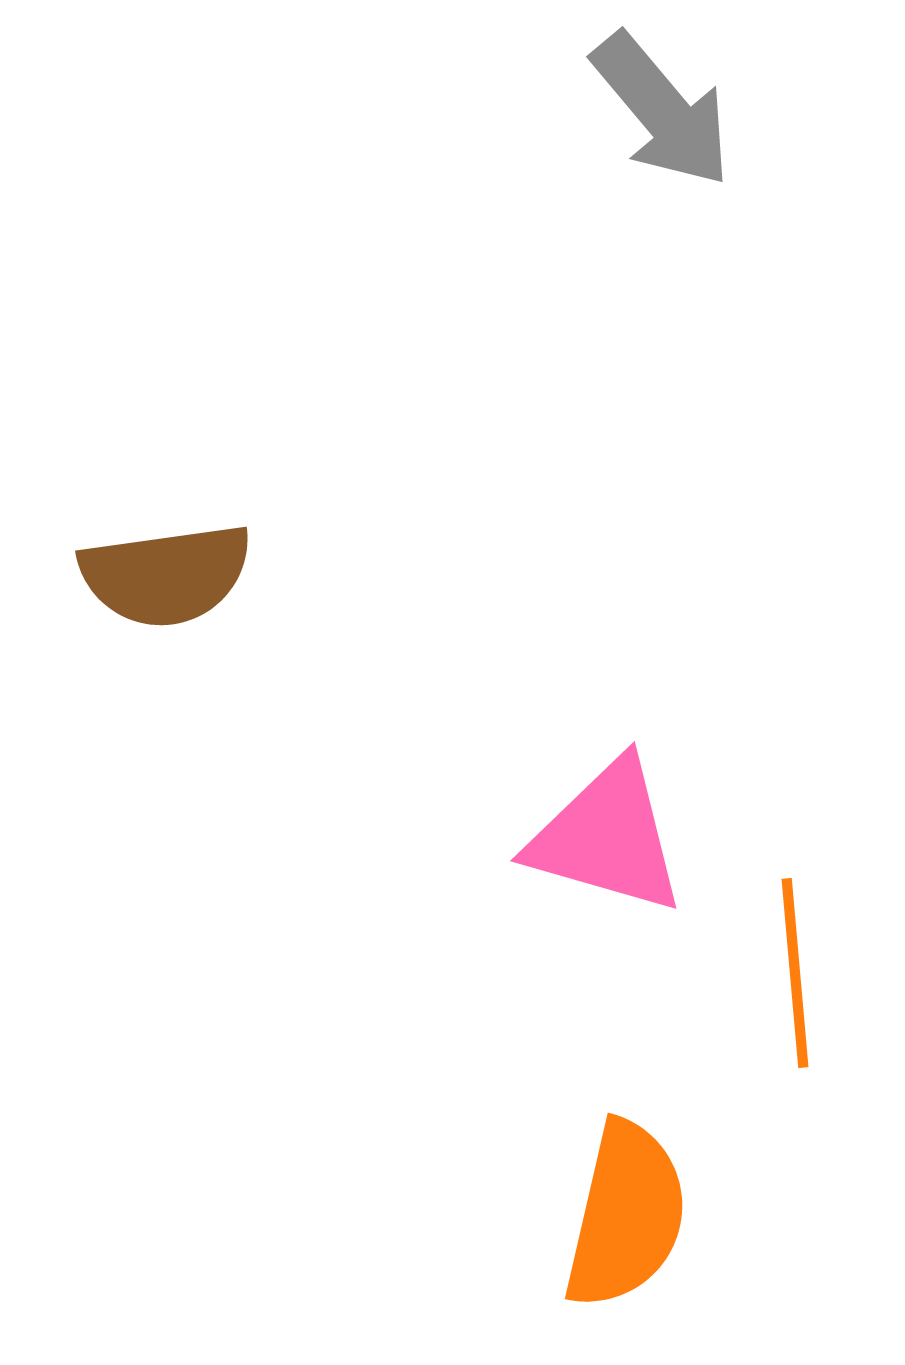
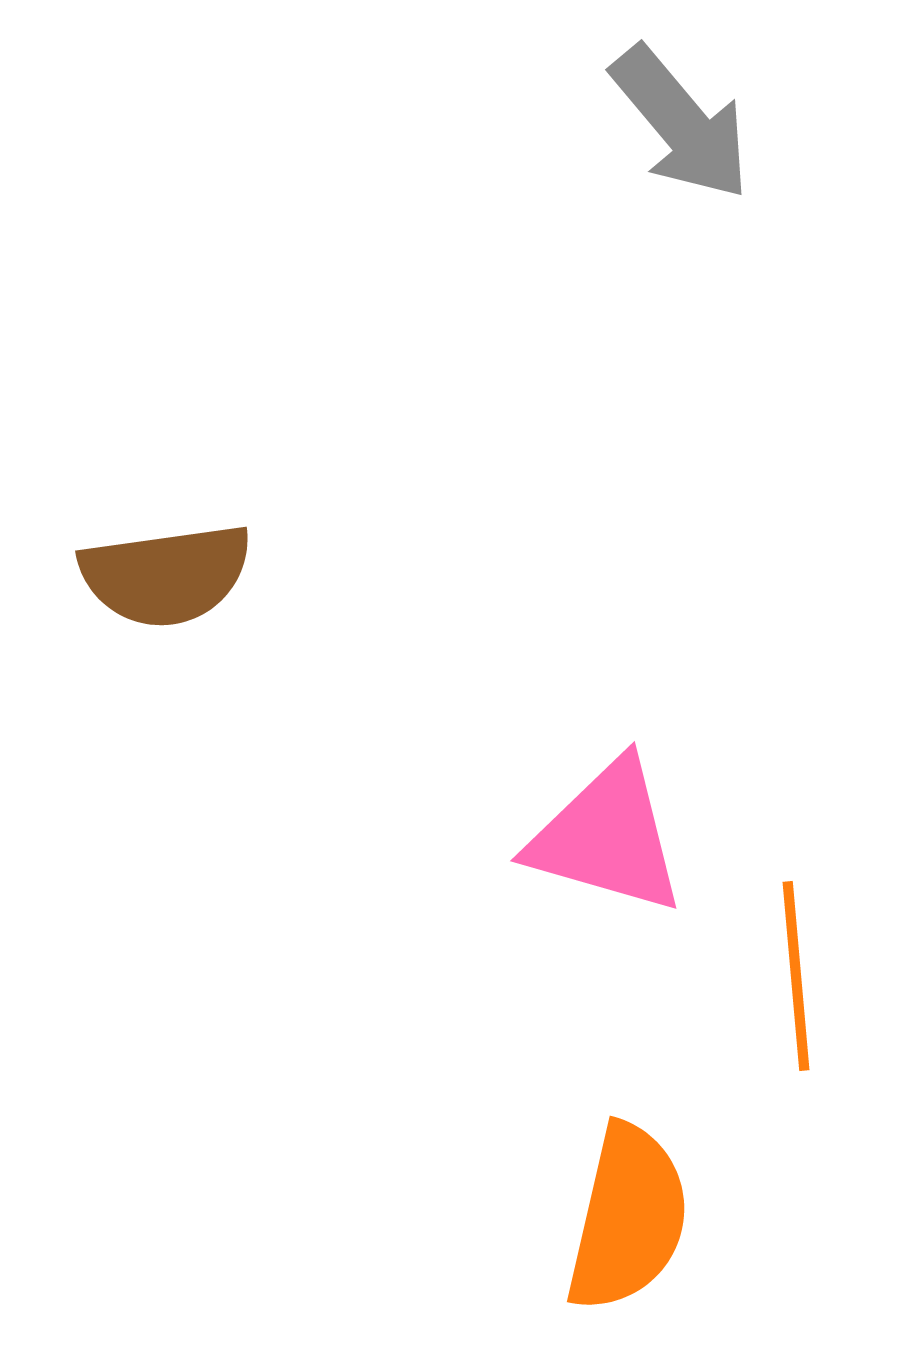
gray arrow: moved 19 px right, 13 px down
orange line: moved 1 px right, 3 px down
orange semicircle: moved 2 px right, 3 px down
